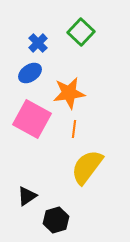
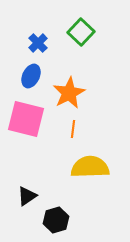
blue ellipse: moved 1 px right, 3 px down; rotated 30 degrees counterclockwise
orange star: rotated 20 degrees counterclockwise
pink square: moved 6 px left; rotated 15 degrees counterclockwise
orange line: moved 1 px left
yellow semicircle: moved 3 px right; rotated 51 degrees clockwise
